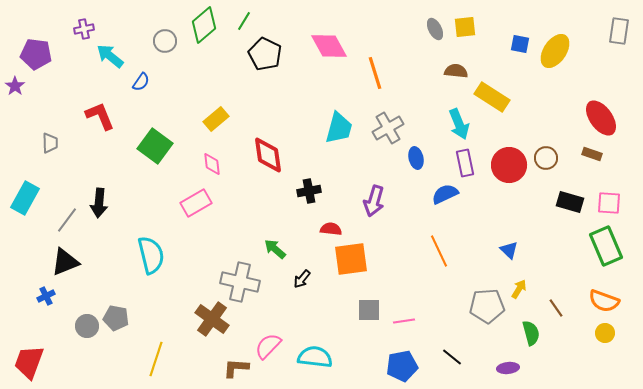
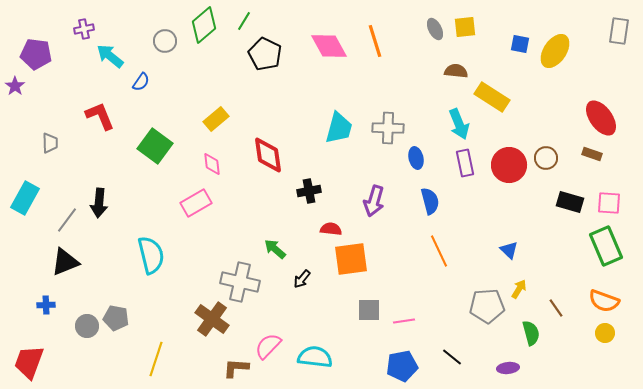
orange line at (375, 73): moved 32 px up
gray cross at (388, 128): rotated 32 degrees clockwise
blue semicircle at (445, 194): moved 15 px left, 7 px down; rotated 100 degrees clockwise
blue cross at (46, 296): moved 9 px down; rotated 24 degrees clockwise
